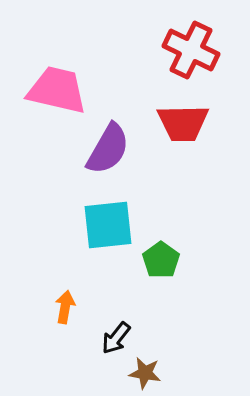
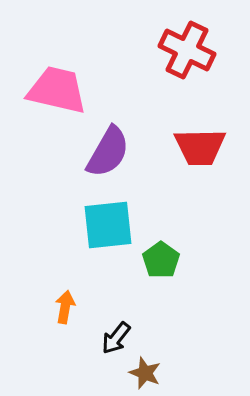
red cross: moved 4 px left
red trapezoid: moved 17 px right, 24 px down
purple semicircle: moved 3 px down
brown star: rotated 12 degrees clockwise
